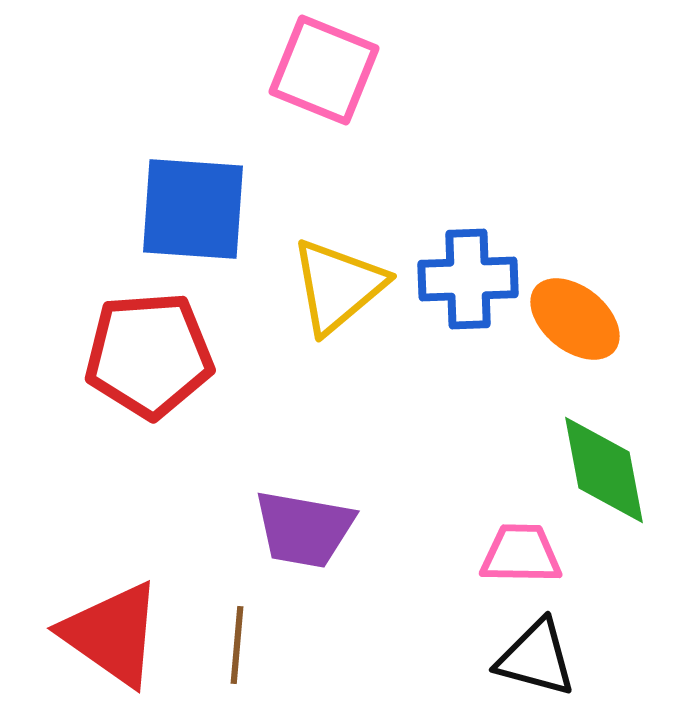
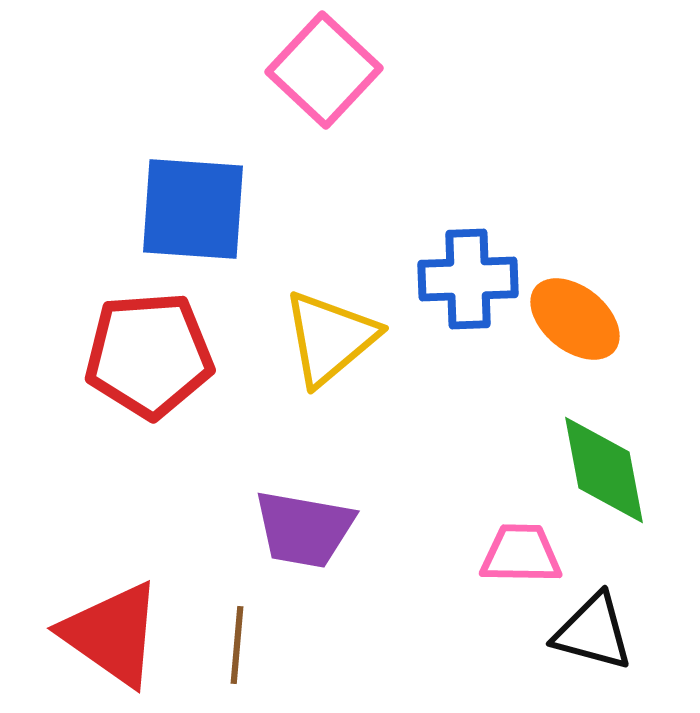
pink square: rotated 21 degrees clockwise
yellow triangle: moved 8 px left, 52 px down
black triangle: moved 57 px right, 26 px up
